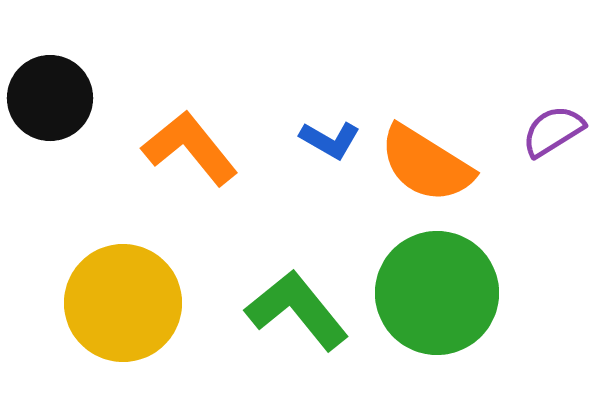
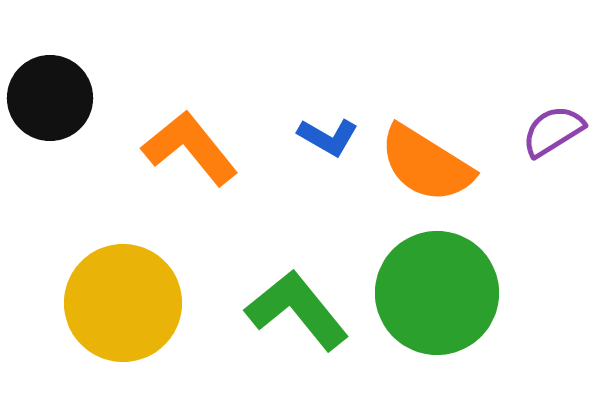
blue L-shape: moved 2 px left, 3 px up
